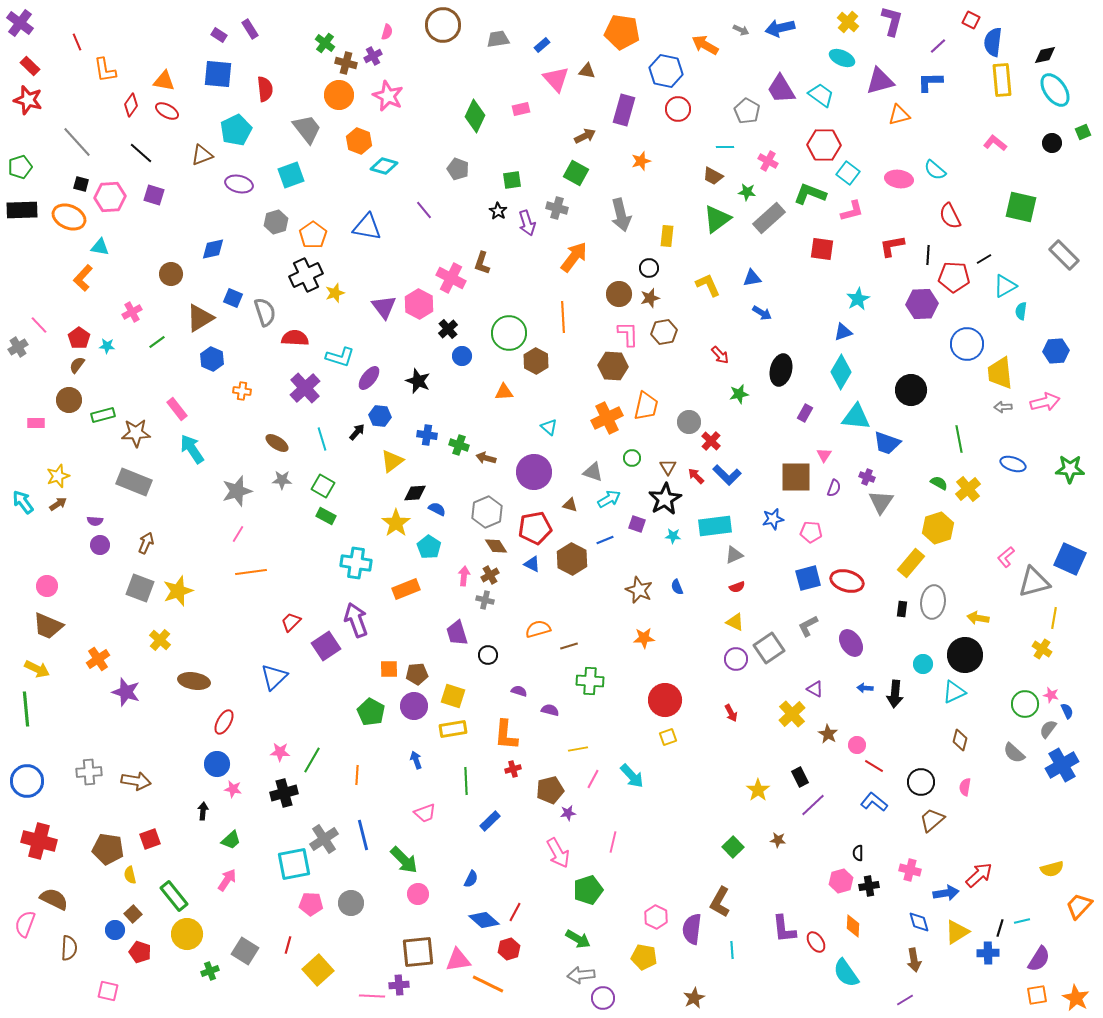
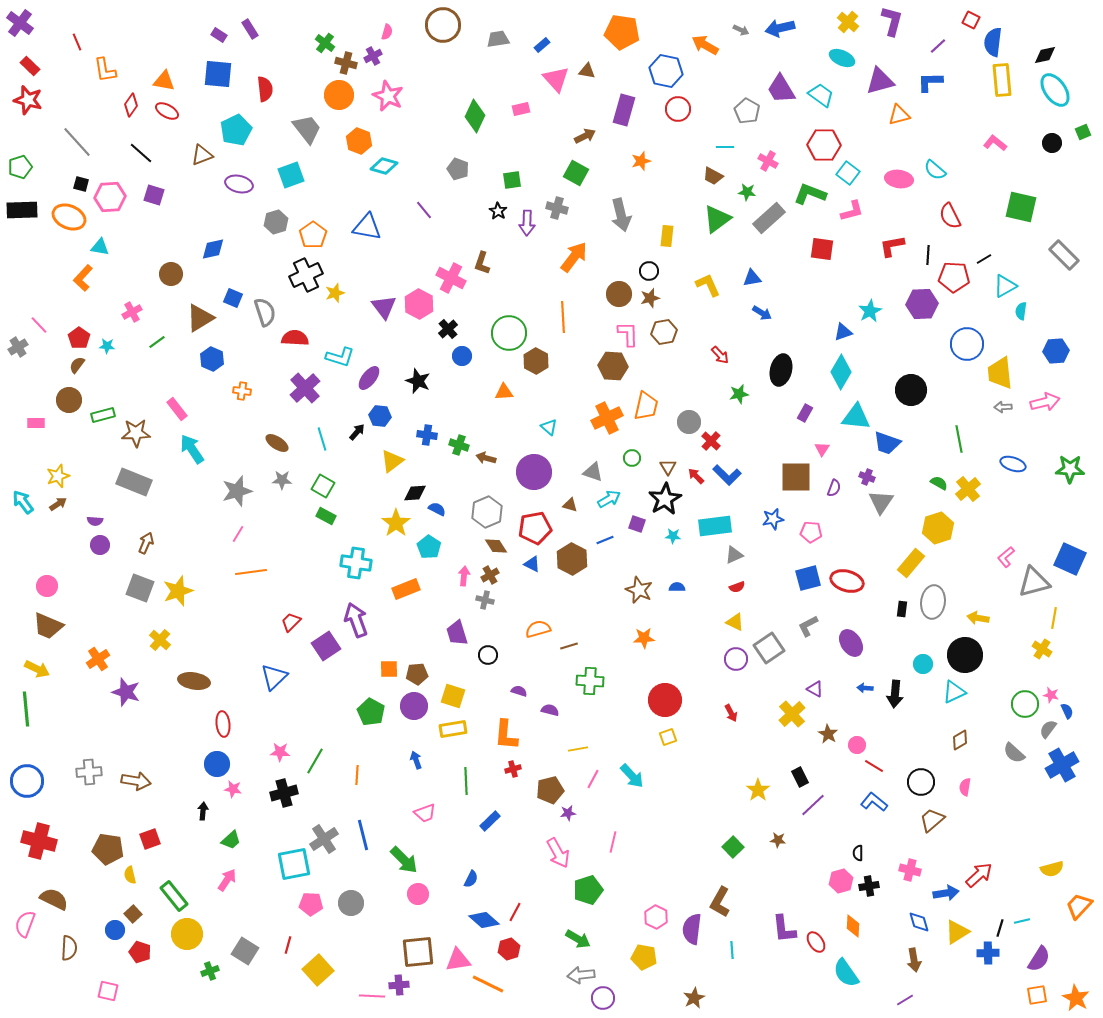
purple arrow at (527, 223): rotated 20 degrees clockwise
black circle at (649, 268): moved 3 px down
cyan star at (858, 299): moved 12 px right, 12 px down
pink triangle at (824, 455): moved 2 px left, 6 px up
blue semicircle at (677, 587): rotated 112 degrees clockwise
red ellipse at (224, 722): moved 1 px left, 2 px down; rotated 35 degrees counterclockwise
brown diamond at (960, 740): rotated 45 degrees clockwise
green line at (312, 760): moved 3 px right, 1 px down
